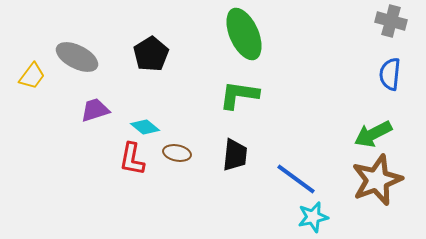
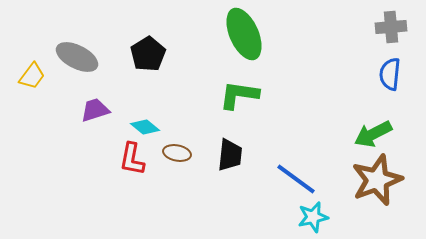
gray cross: moved 6 px down; rotated 20 degrees counterclockwise
black pentagon: moved 3 px left
black trapezoid: moved 5 px left
